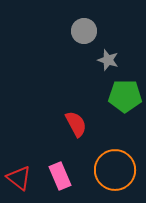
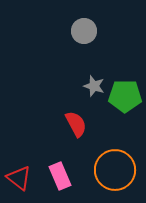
gray star: moved 14 px left, 26 px down
